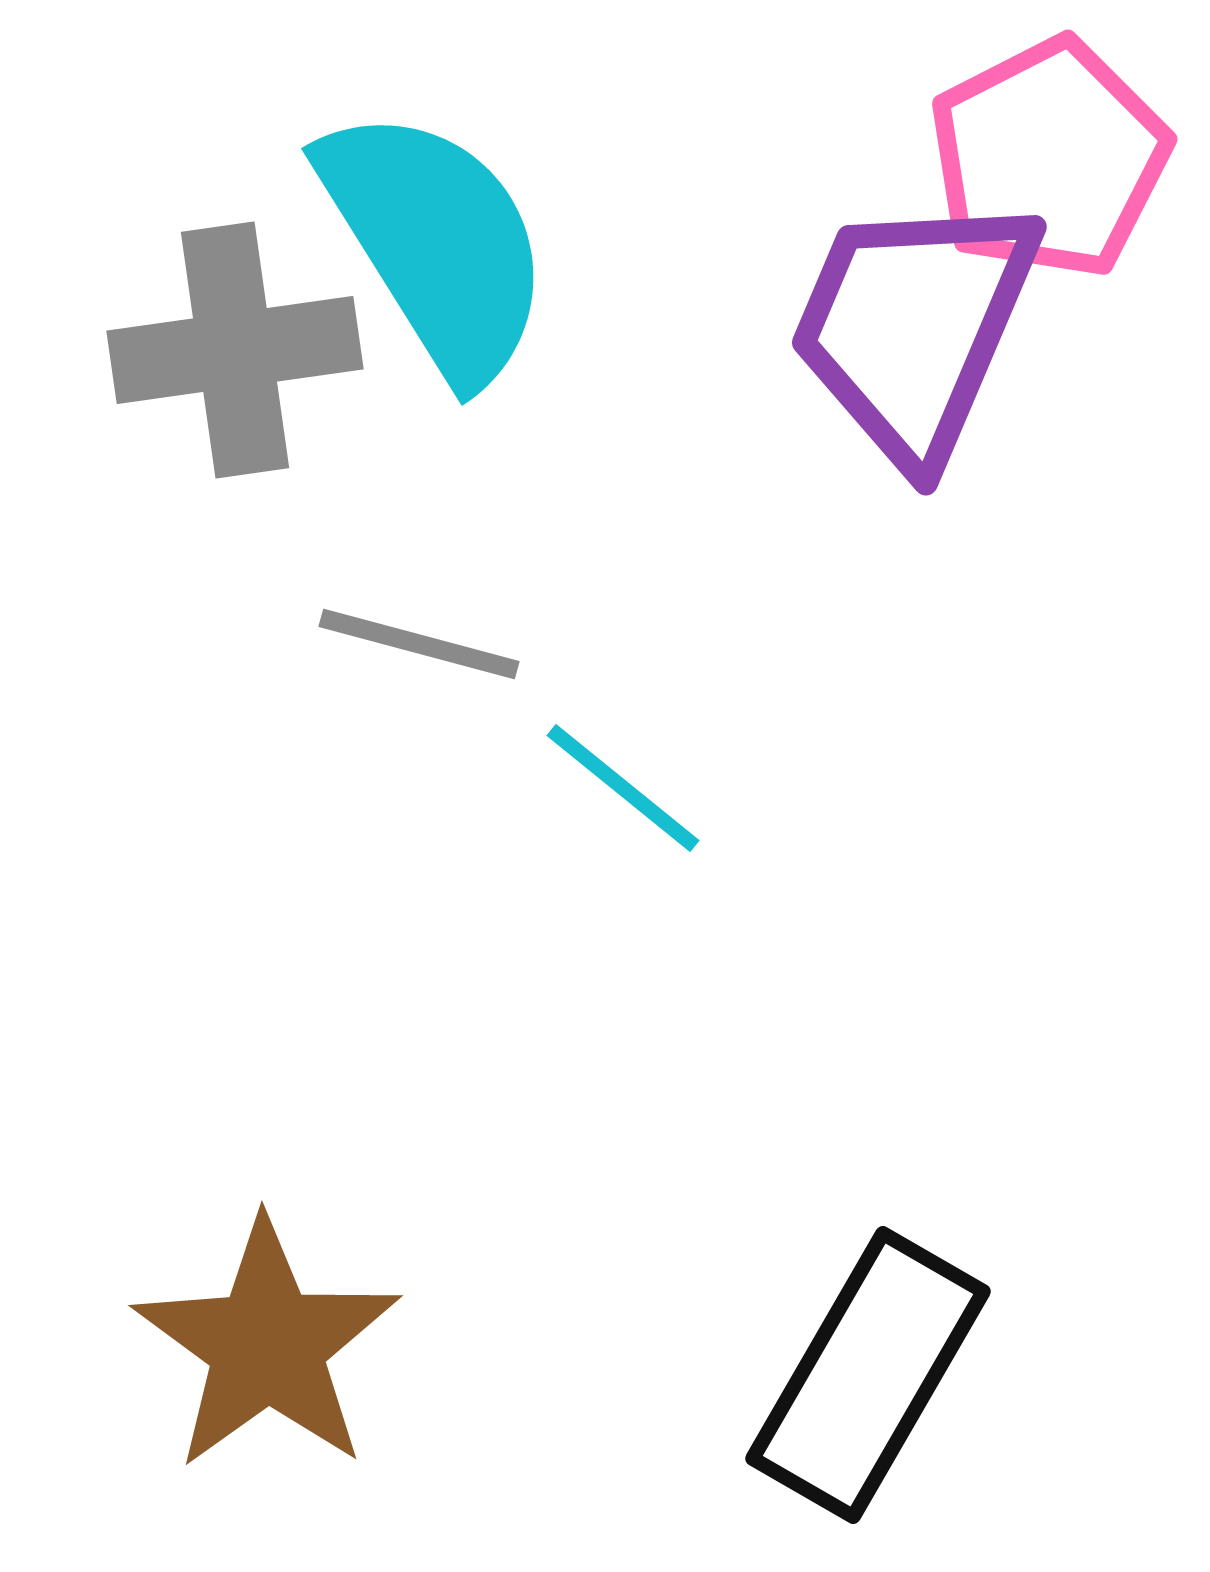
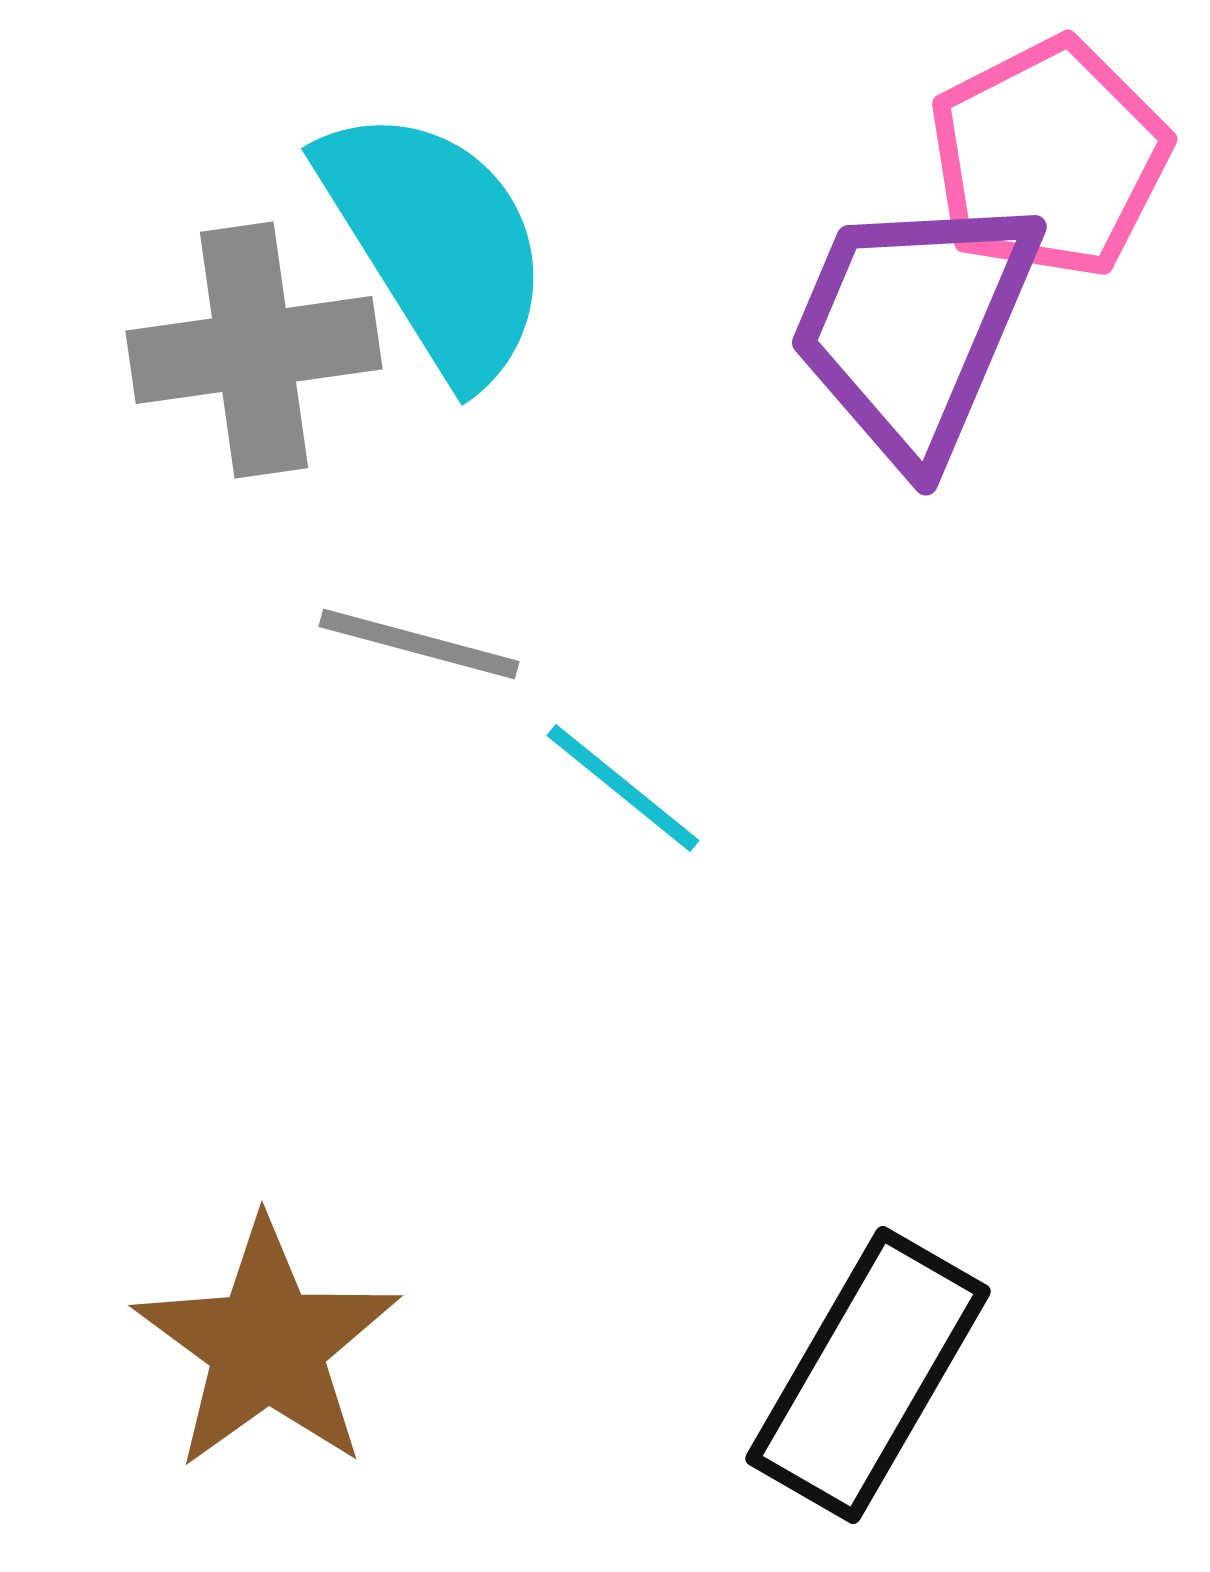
gray cross: moved 19 px right
